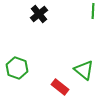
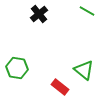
green line: moved 6 px left; rotated 63 degrees counterclockwise
green hexagon: rotated 10 degrees counterclockwise
